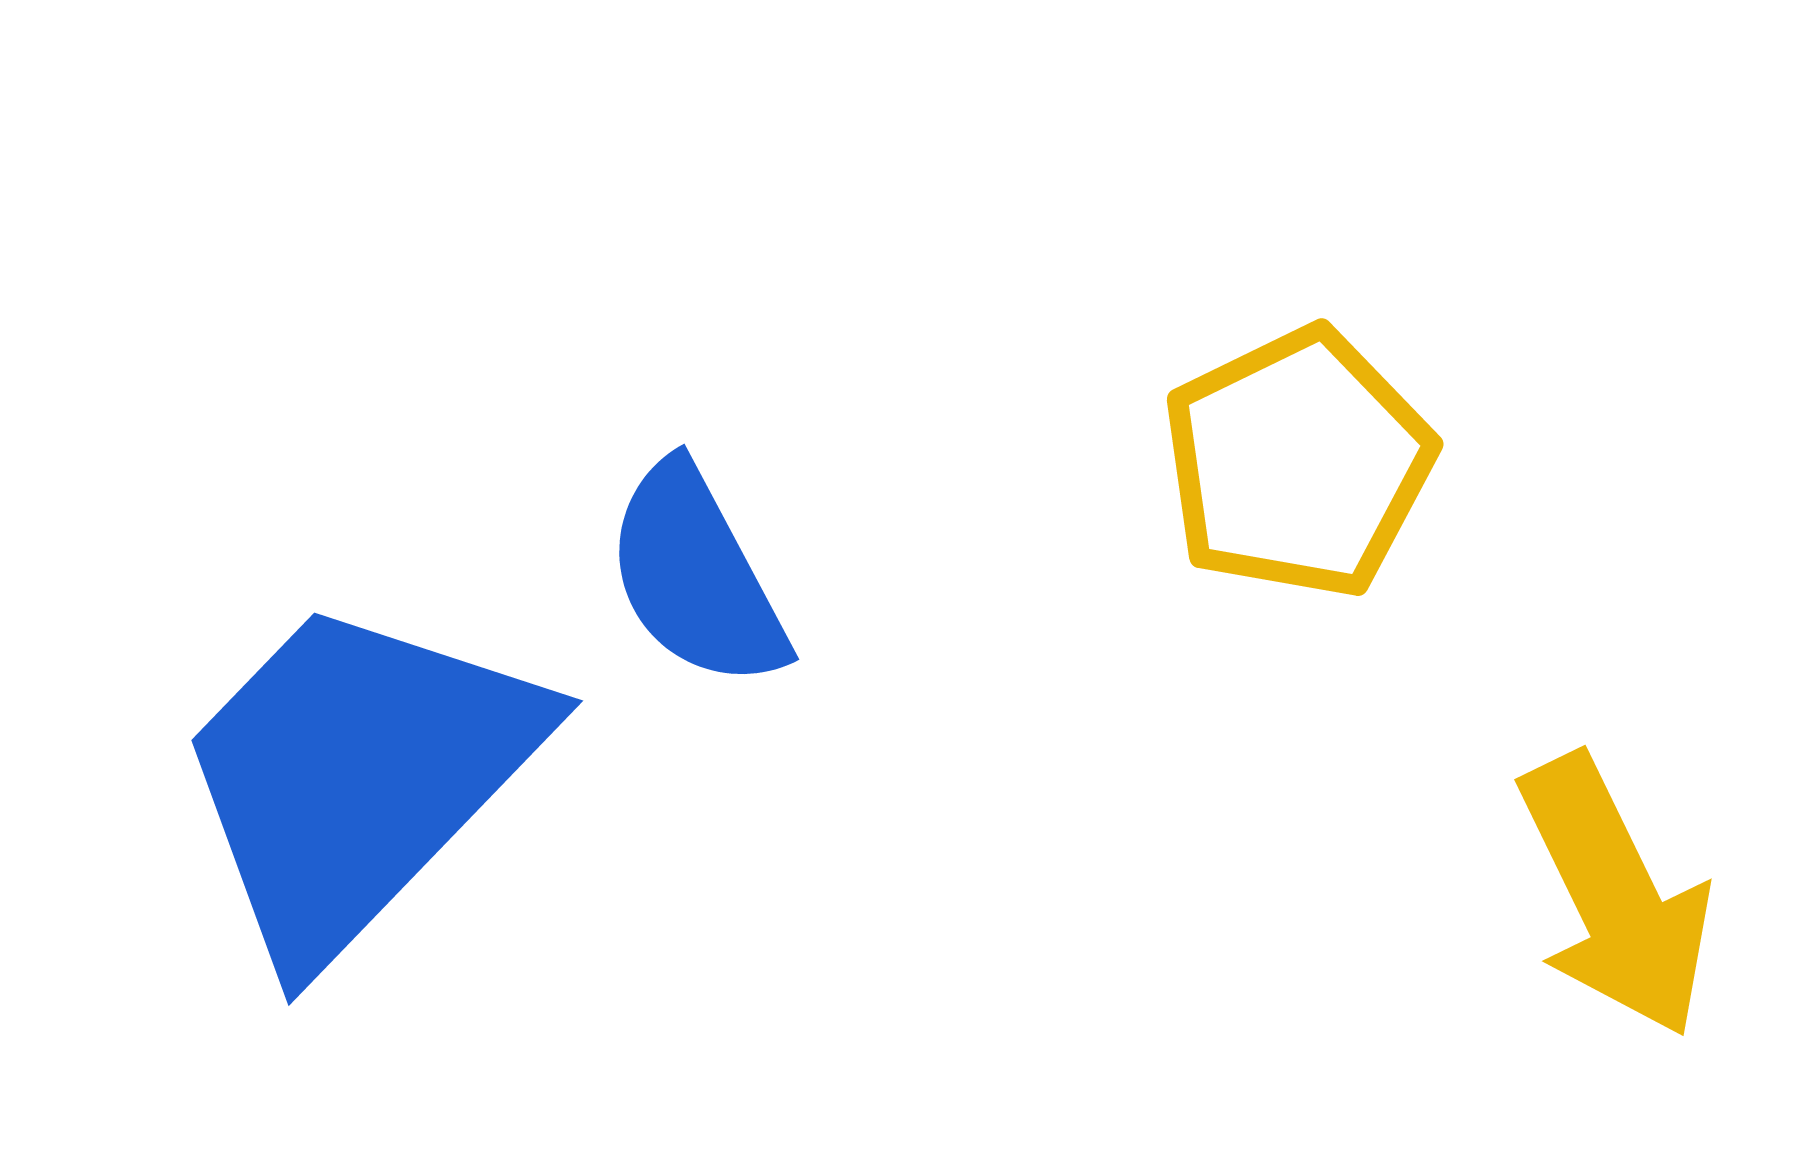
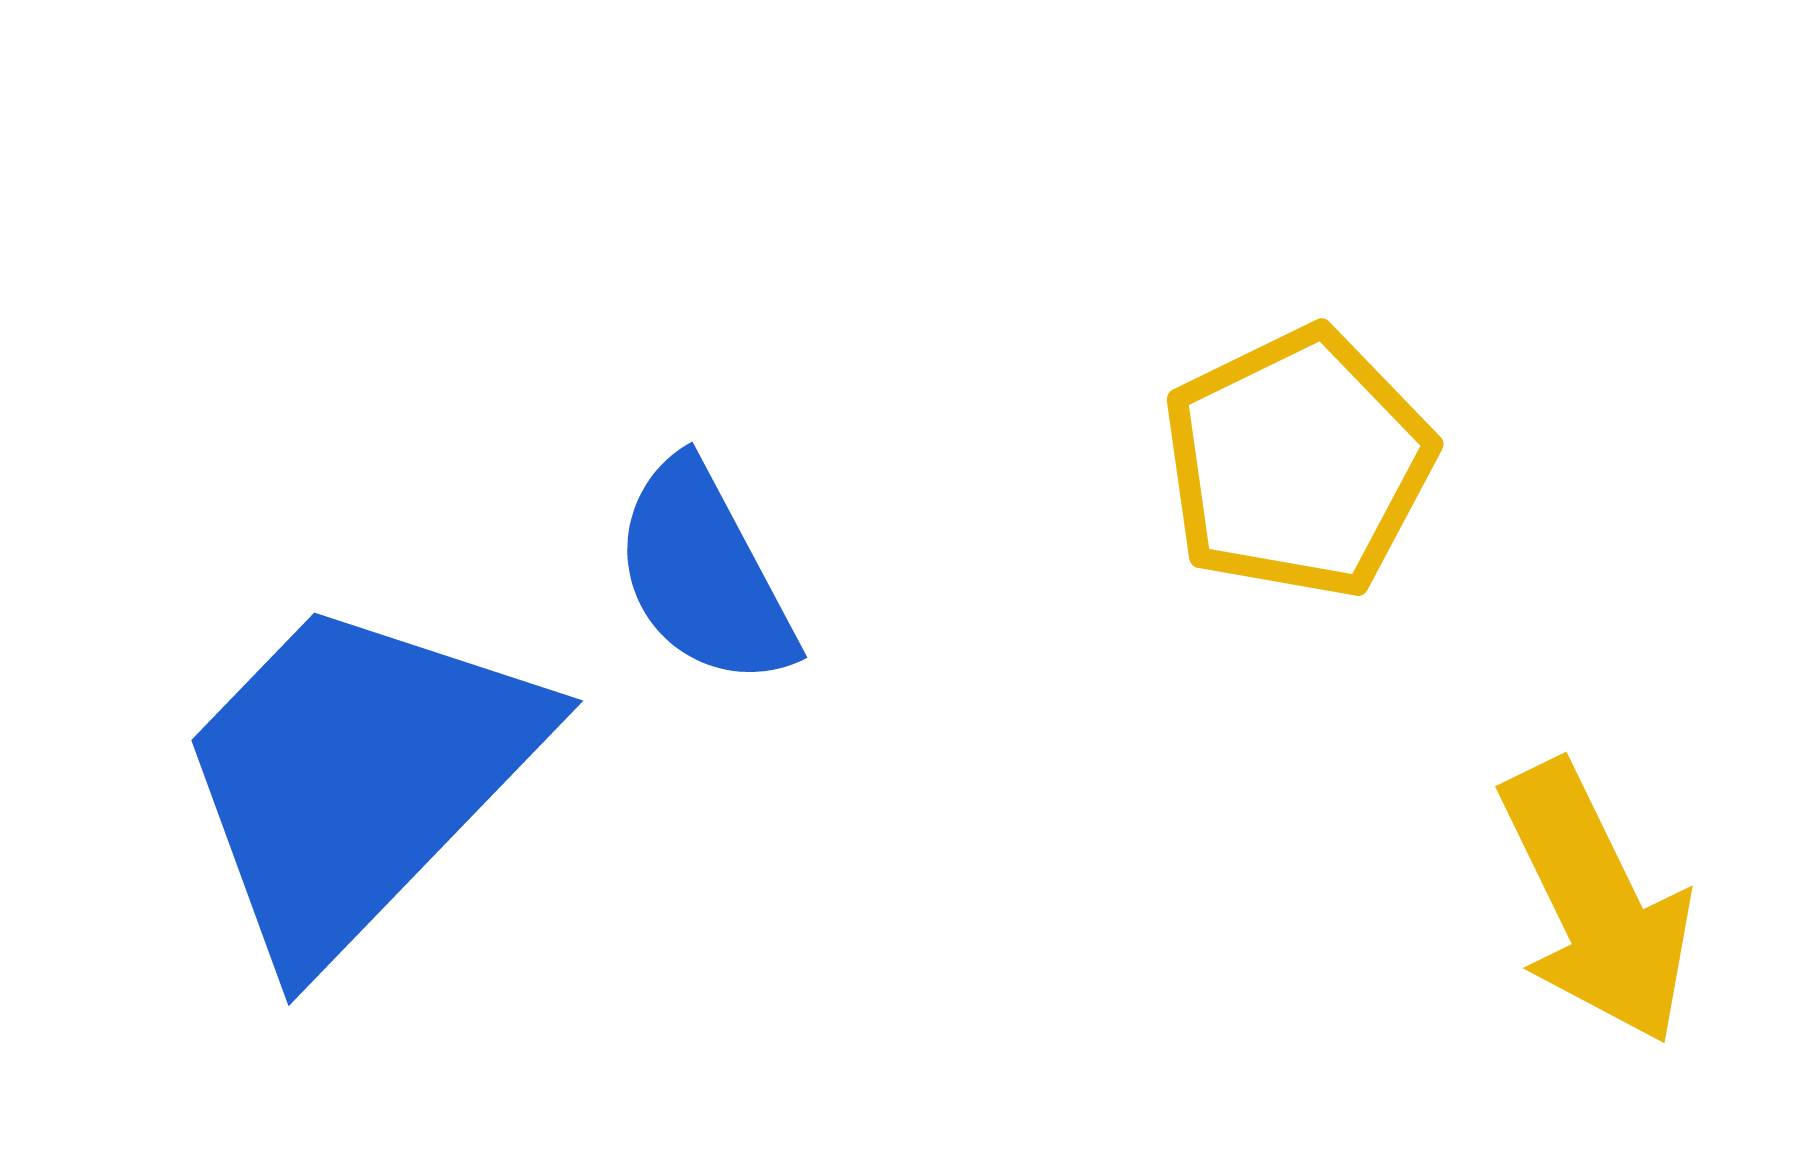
blue semicircle: moved 8 px right, 2 px up
yellow arrow: moved 19 px left, 7 px down
